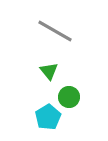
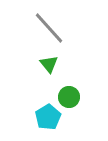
gray line: moved 6 px left, 3 px up; rotated 18 degrees clockwise
green triangle: moved 7 px up
